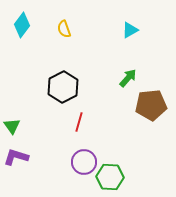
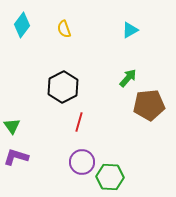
brown pentagon: moved 2 px left
purple circle: moved 2 px left
